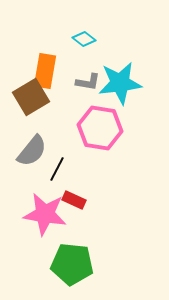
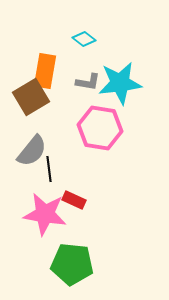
black line: moved 8 px left; rotated 35 degrees counterclockwise
